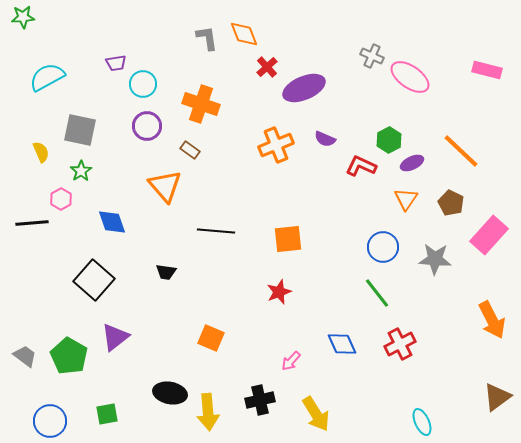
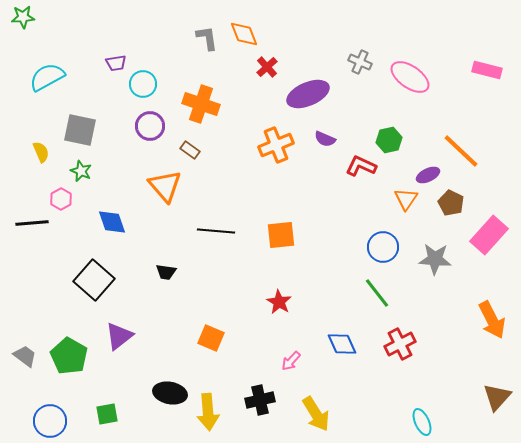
gray cross at (372, 56): moved 12 px left, 6 px down
purple ellipse at (304, 88): moved 4 px right, 6 px down
purple circle at (147, 126): moved 3 px right
green hexagon at (389, 140): rotated 15 degrees clockwise
purple ellipse at (412, 163): moved 16 px right, 12 px down
green star at (81, 171): rotated 15 degrees counterclockwise
orange square at (288, 239): moved 7 px left, 4 px up
red star at (279, 292): moved 10 px down; rotated 20 degrees counterclockwise
purple triangle at (115, 337): moved 4 px right, 1 px up
brown triangle at (497, 397): rotated 12 degrees counterclockwise
